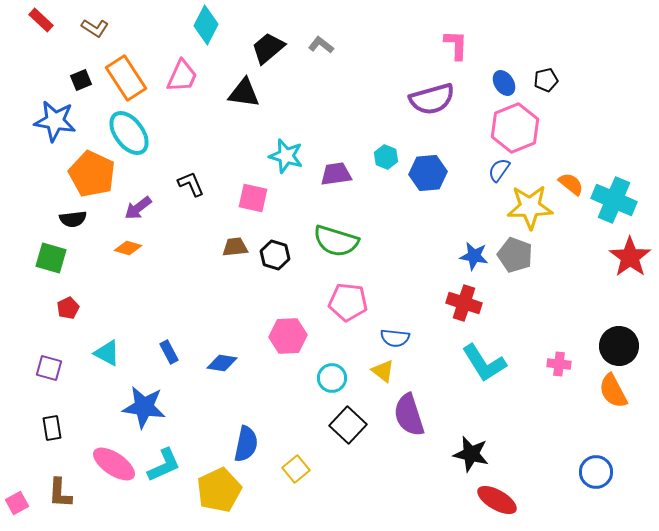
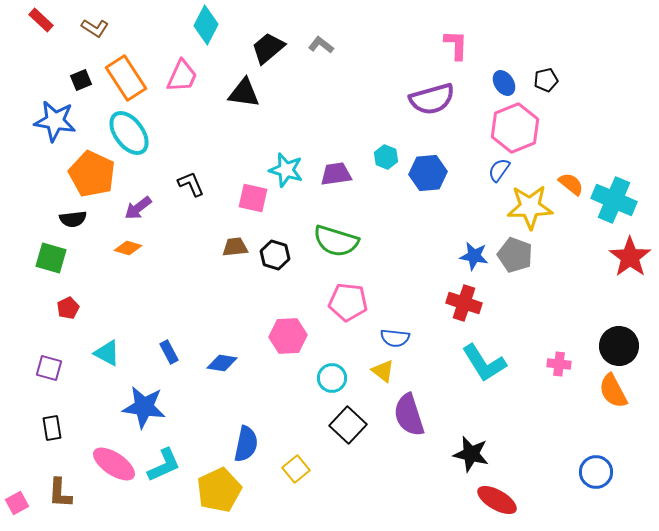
cyan star at (286, 156): moved 14 px down
